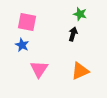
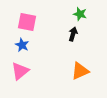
pink triangle: moved 19 px left, 2 px down; rotated 18 degrees clockwise
